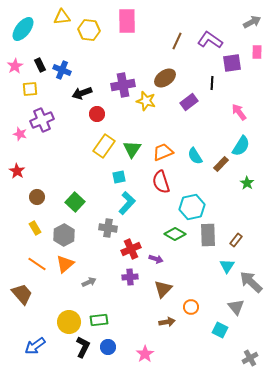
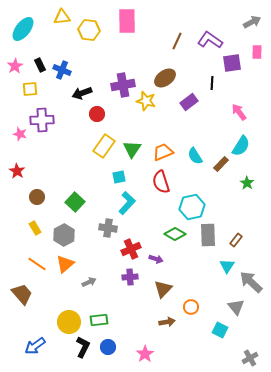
purple cross at (42, 120): rotated 20 degrees clockwise
